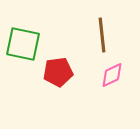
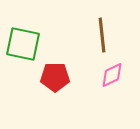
red pentagon: moved 3 px left, 5 px down; rotated 8 degrees clockwise
